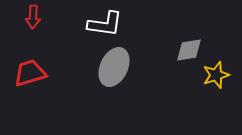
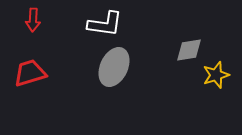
red arrow: moved 3 px down
